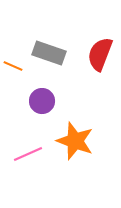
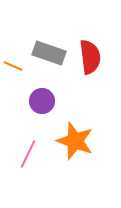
red semicircle: moved 10 px left, 3 px down; rotated 152 degrees clockwise
pink line: rotated 40 degrees counterclockwise
